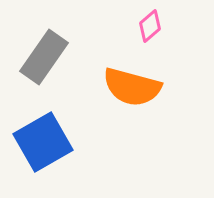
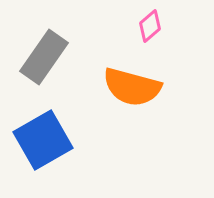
blue square: moved 2 px up
